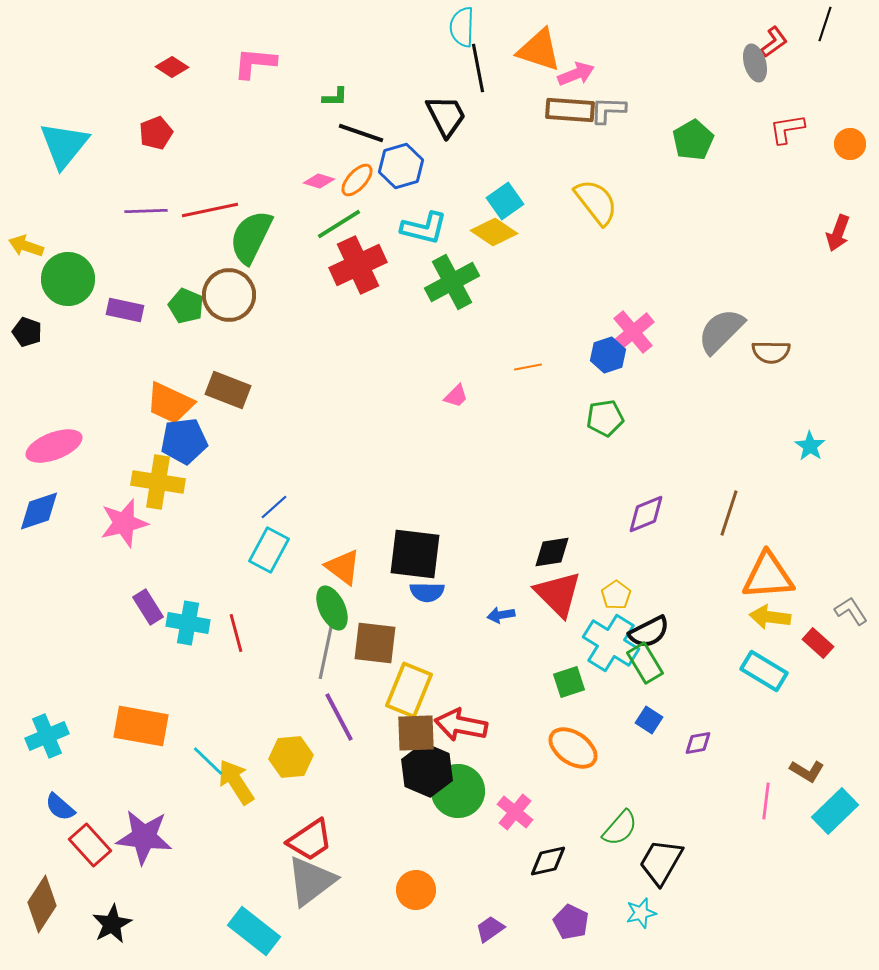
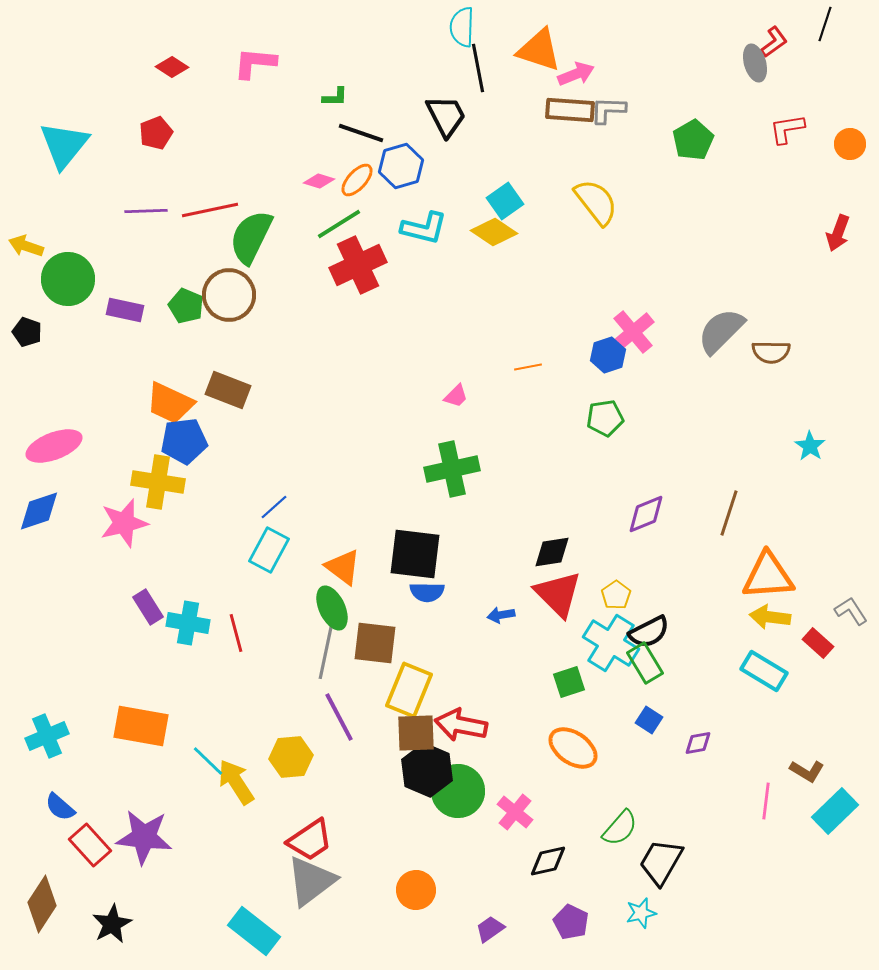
green cross at (452, 282): moved 187 px down; rotated 16 degrees clockwise
